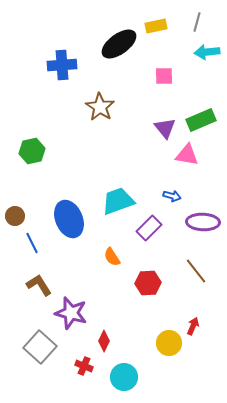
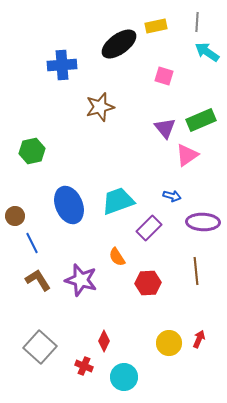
gray line: rotated 12 degrees counterclockwise
cyan arrow: rotated 40 degrees clockwise
pink square: rotated 18 degrees clockwise
brown star: rotated 24 degrees clockwise
pink triangle: rotated 45 degrees counterclockwise
blue ellipse: moved 14 px up
orange semicircle: moved 5 px right
brown line: rotated 32 degrees clockwise
brown L-shape: moved 1 px left, 5 px up
purple star: moved 10 px right, 33 px up
red arrow: moved 6 px right, 13 px down
